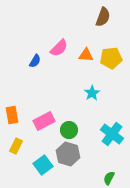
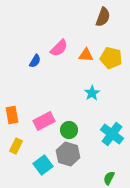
yellow pentagon: rotated 20 degrees clockwise
